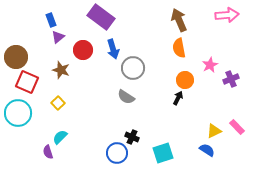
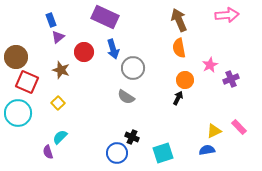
purple rectangle: moved 4 px right; rotated 12 degrees counterclockwise
red circle: moved 1 px right, 2 px down
pink rectangle: moved 2 px right
blue semicircle: rotated 42 degrees counterclockwise
